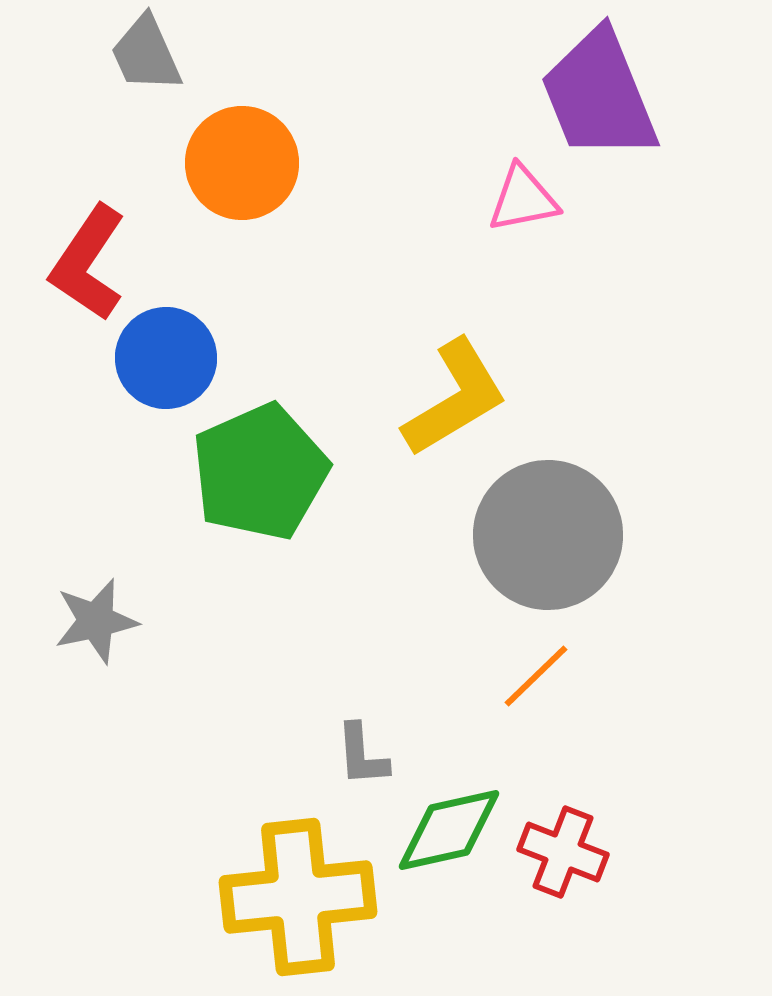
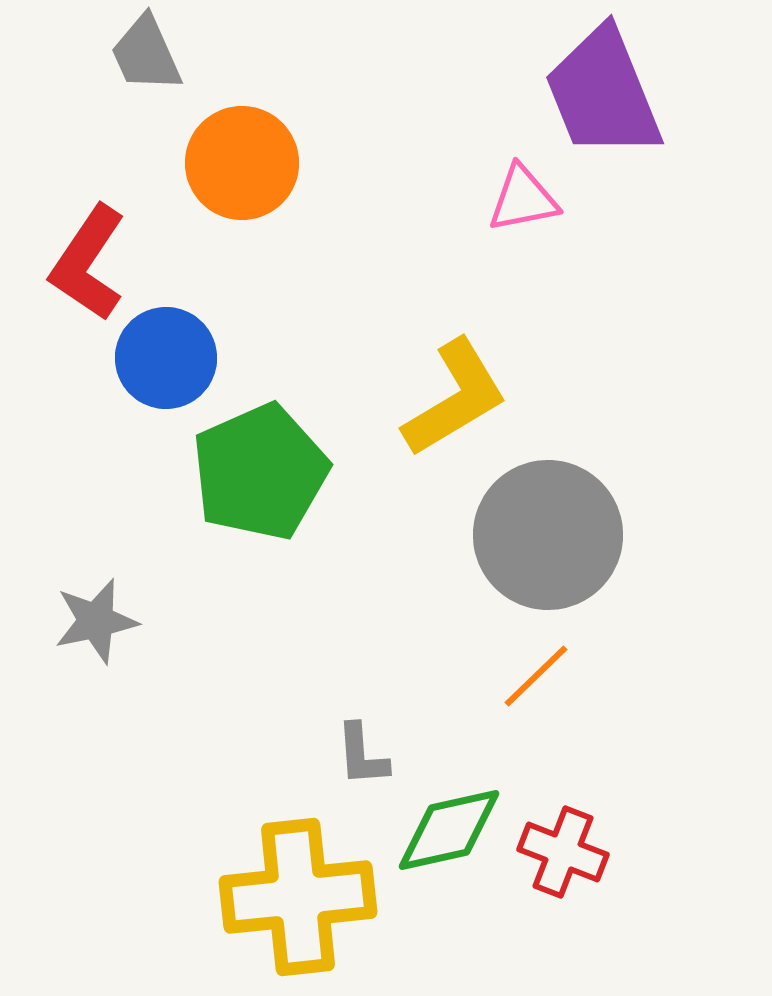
purple trapezoid: moved 4 px right, 2 px up
